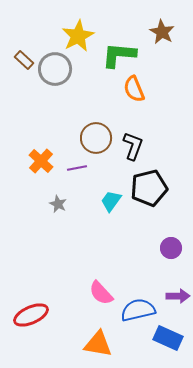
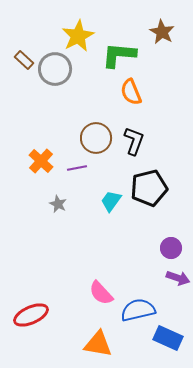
orange semicircle: moved 3 px left, 3 px down
black L-shape: moved 1 px right, 5 px up
purple arrow: moved 18 px up; rotated 20 degrees clockwise
